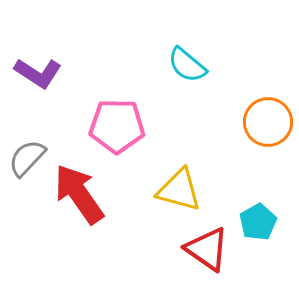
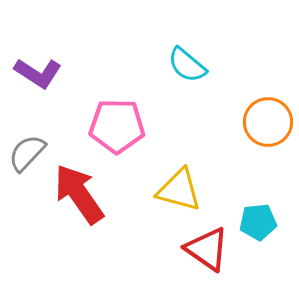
gray semicircle: moved 5 px up
cyan pentagon: rotated 24 degrees clockwise
